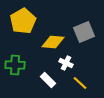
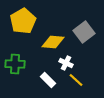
gray square: rotated 15 degrees counterclockwise
green cross: moved 1 px up
yellow line: moved 4 px left, 3 px up
